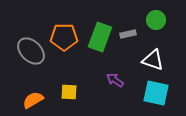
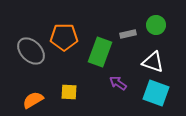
green circle: moved 5 px down
green rectangle: moved 15 px down
white triangle: moved 2 px down
purple arrow: moved 3 px right, 3 px down
cyan square: rotated 8 degrees clockwise
